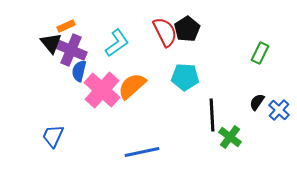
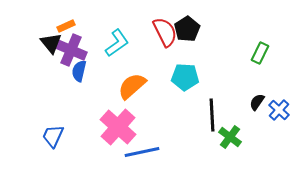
pink cross: moved 16 px right, 37 px down
